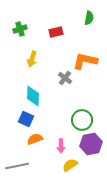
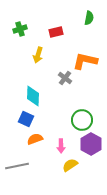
yellow arrow: moved 6 px right, 4 px up
purple hexagon: rotated 20 degrees counterclockwise
